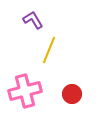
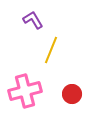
yellow line: moved 2 px right
